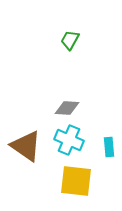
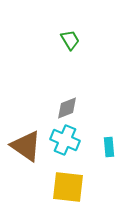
green trapezoid: rotated 120 degrees clockwise
gray diamond: rotated 25 degrees counterclockwise
cyan cross: moved 4 px left
yellow square: moved 8 px left, 6 px down
